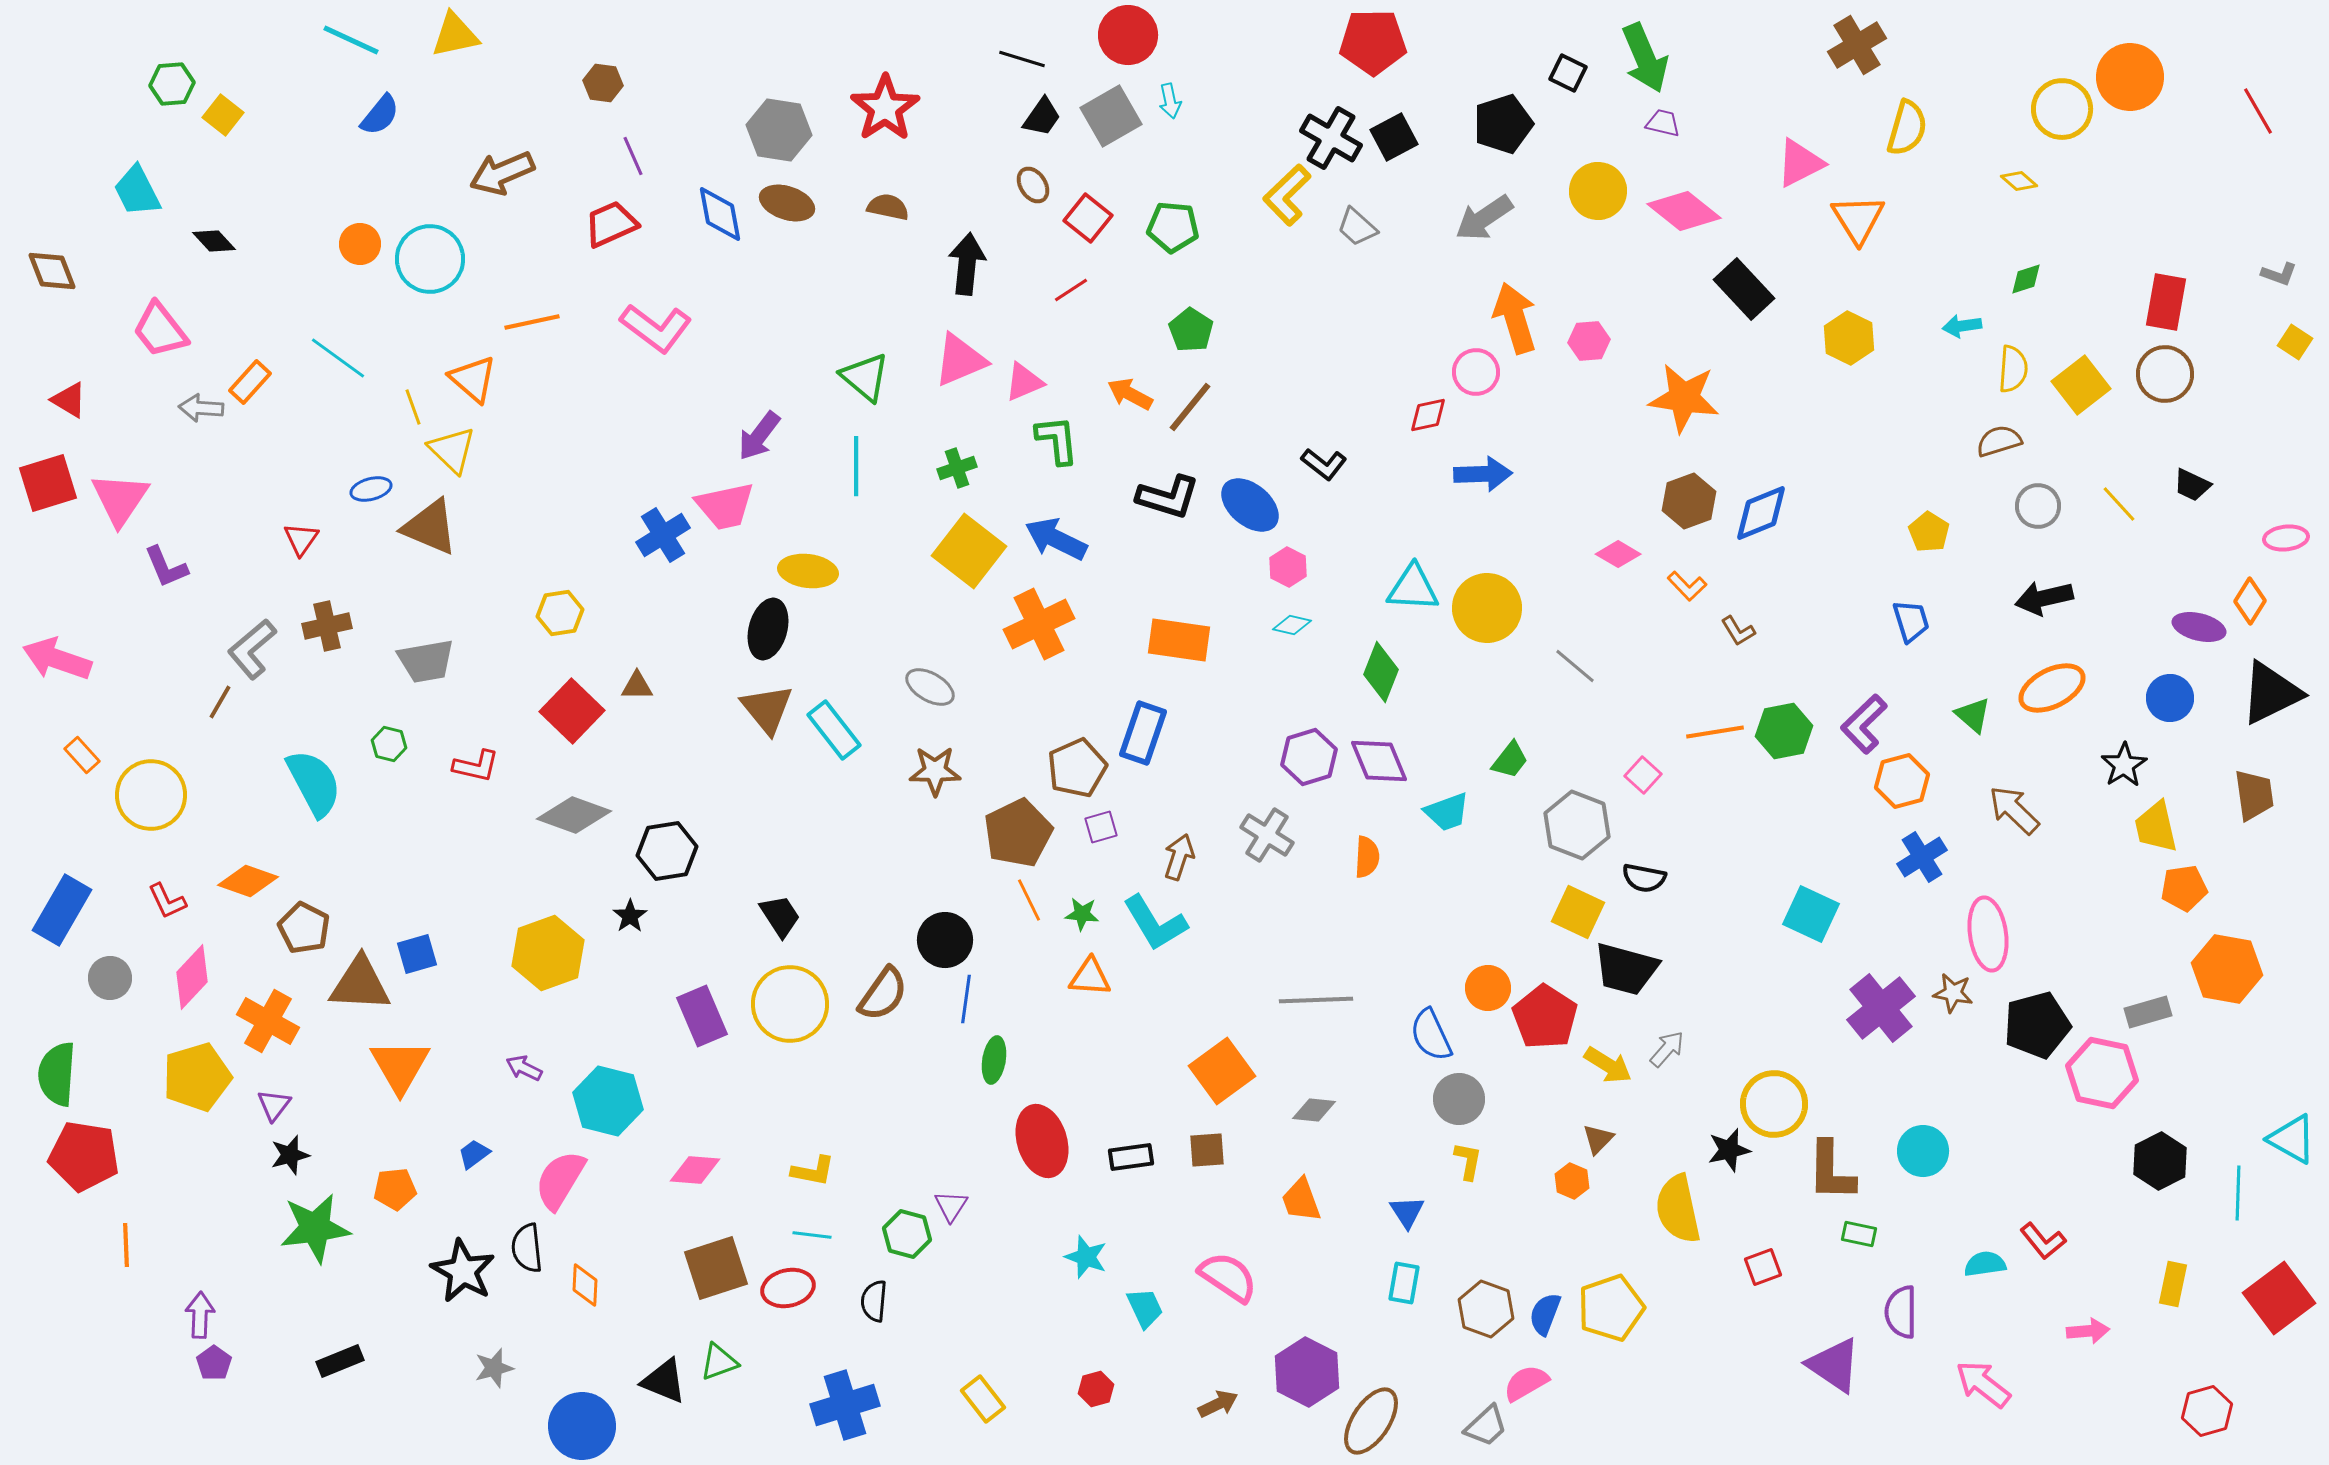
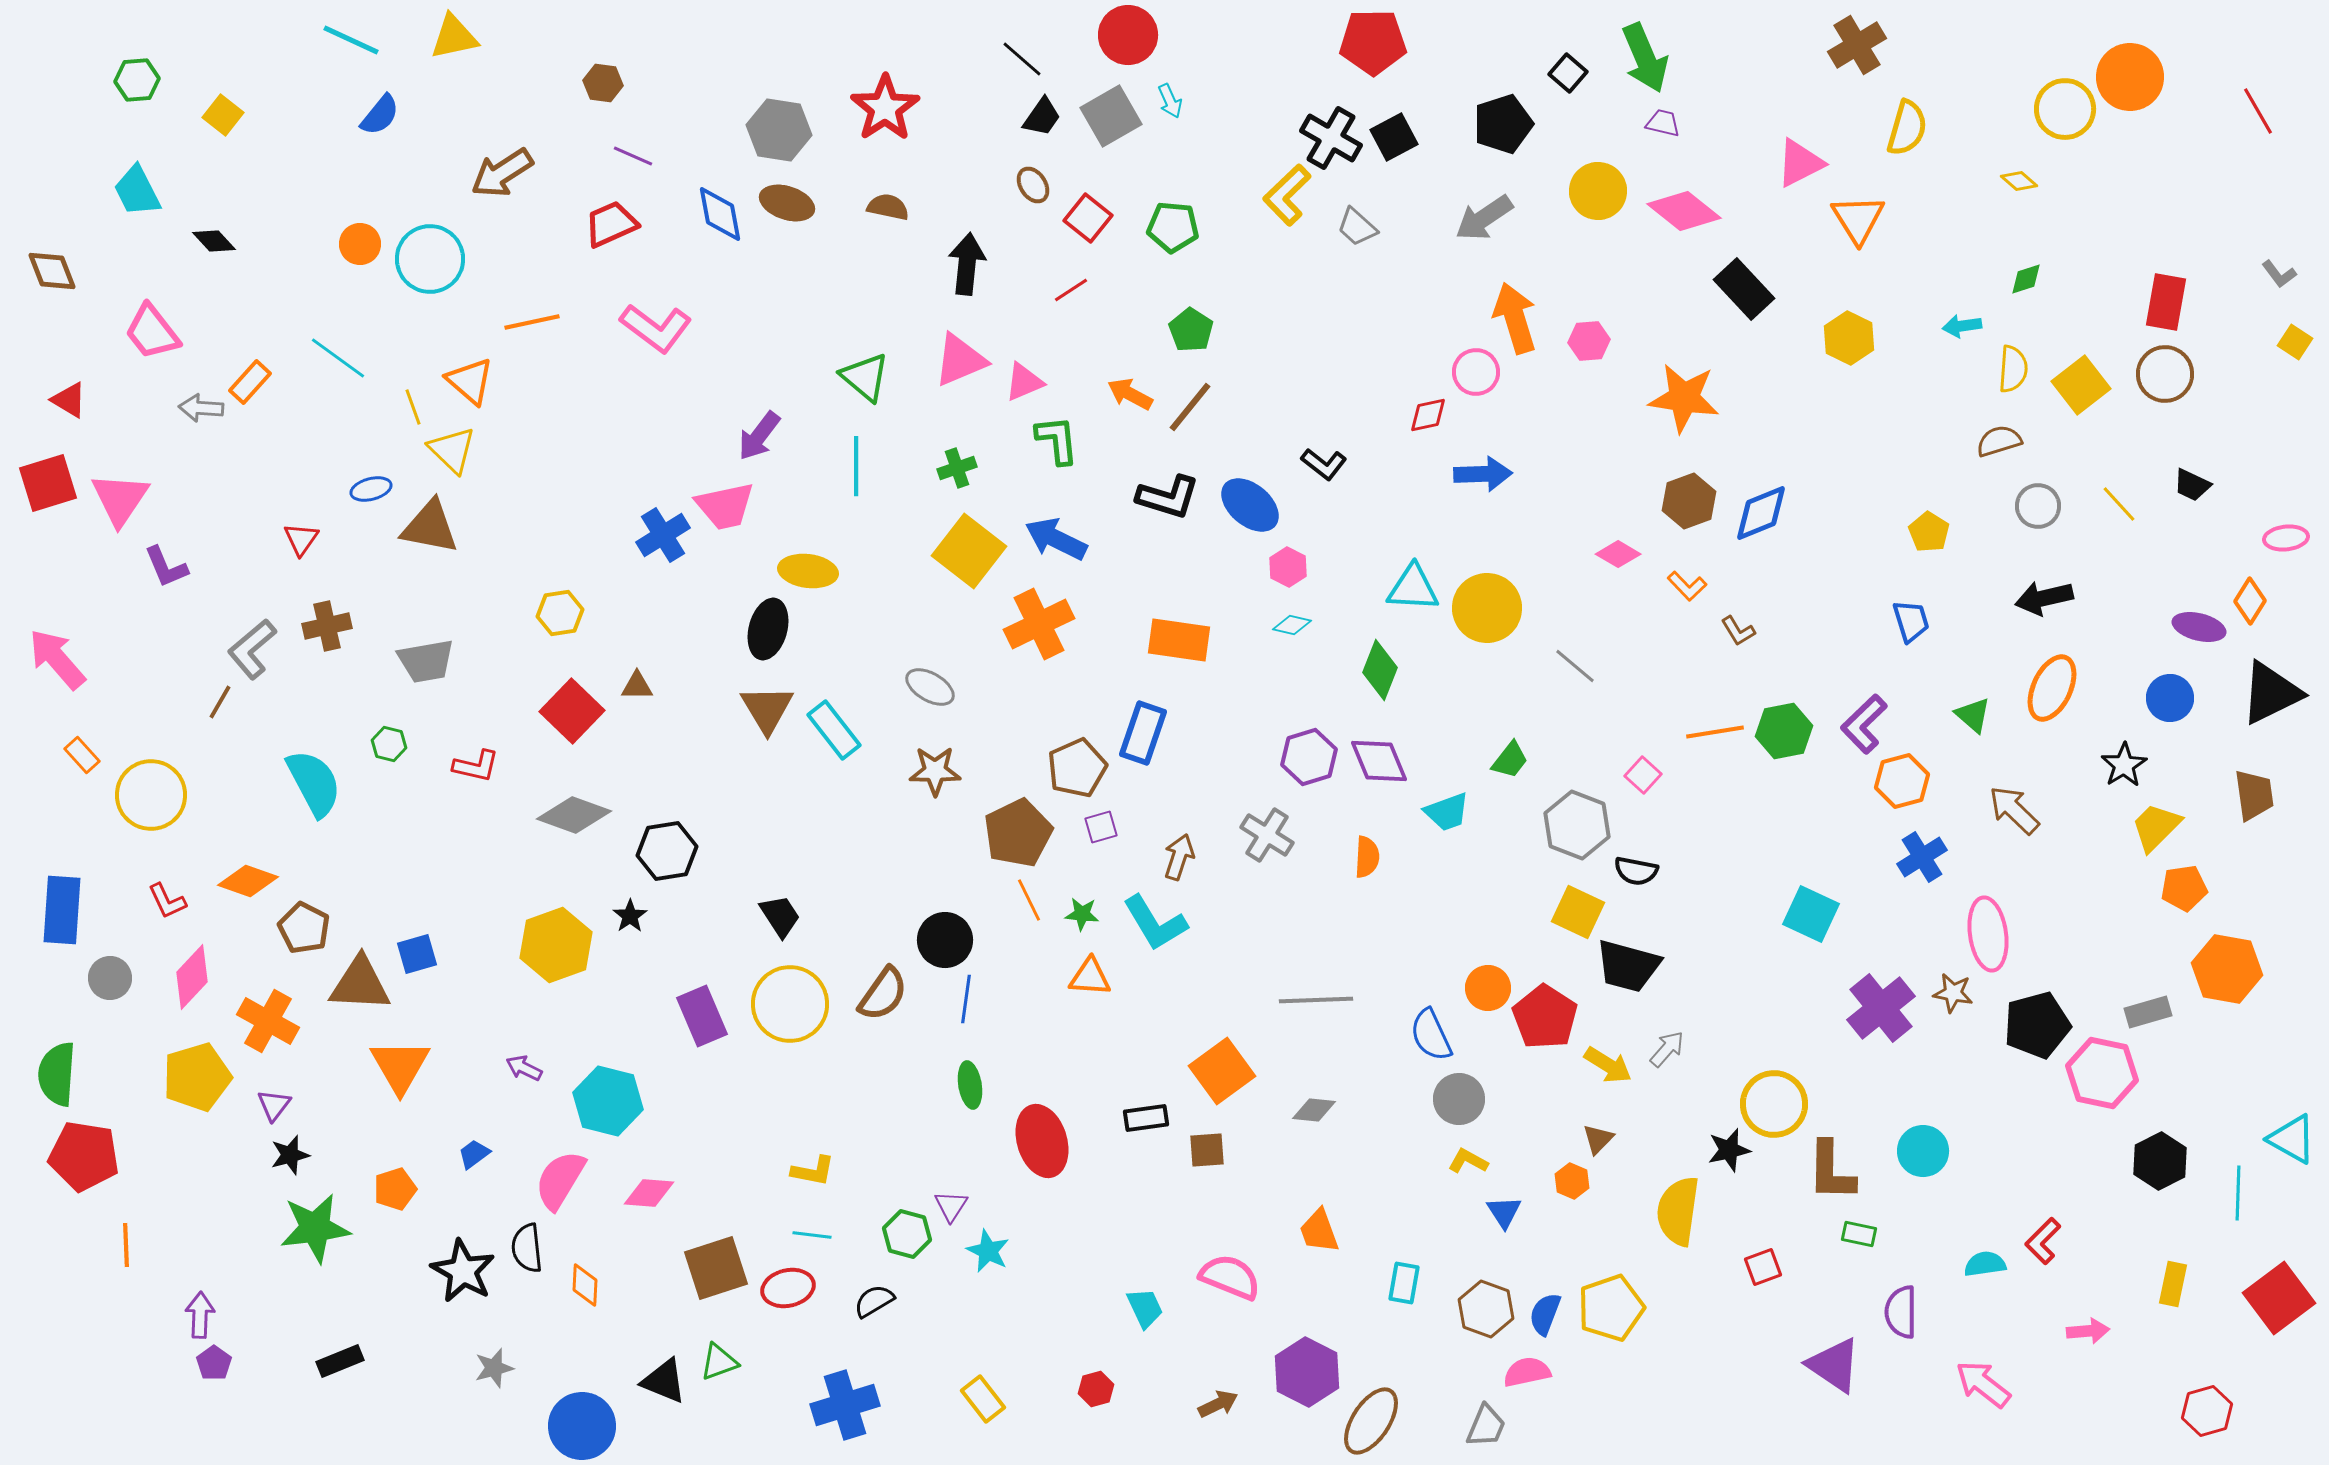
yellow triangle at (455, 35): moved 1 px left, 2 px down
black line at (1022, 59): rotated 24 degrees clockwise
black square at (1568, 73): rotated 15 degrees clockwise
green hexagon at (172, 84): moved 35 px left, 4 px up
cyan arrow at (1170, 101): rotated 12 degrees counterclockwise
yellow circle at (2062, 109): moved 3 px right
purple line at (633, 156): rotated 42 degrees counterclockwise
brown arrow at (502, 173): rotated 10 degrees counterclockwise
gray L-shape at (2279, 274): rotated 33 degrees clockwise
pink trapezoid at (160, 330): moved 8 px left, 2 px down
orange triangle at (473, 379): moved 3 px left, 2 px down
brown triangle at (430, 527): rotated 12 degrees counterclockwise
pink arrow at (57, 659): rotated 30 degrees clockwise
green diamond at (1381, 672): moved 1 px left, 2 px up
orange ellipse at (2052, 688): rotated 38 degrees counterclockwise
brown triangle at (767, 709): rotated 8 degrees clockwise
yellow trapezoid at (2156, 827): rotated 58 degrees clockwise
black semicircle at (1644, 878): moved 8 px left, 7 px up
blue rectangle at (62, 910): rotated 26 degrees counterclockwise
yellow hexagon at (548, 953): moved 8 px right, 8 px up
black trapezoid at (1626, 969): moved 2 px right, 3 px up
green ellipse at (994, 1060): moved 24 px left, 25 px down; rotated 18 degrees counterclockwise
black rectangle at (1131, 1157): moved 15 px right, 39 px up
yellow L-shape at (1468, 1161): rotated 72 degrees counterclockwise
pink diamond at (695, 1170): moved 46 px left, 23 px down
orange pentagon at (395, 1189): rotated 12 degrees counterclockwise
orange trapezoid at (1301, 1200): moved 18 px right, 31 px down
yellow semicircle at (1678, 1209): moved 2 px down; rotated 20 degrees clockwise
blue triangle at (1407, 1212): moved 97 px right
red L-shape at (2043, 1241): rotated 84 degrees clockwise
cyan star at (1086, 1257): moved 98 px left, 6 px up; rotated 6 degrees clockwise
pink semicircle at (1228, 1277): moved 2 px right; rotated 12 degrees counterclockwise
black semicircle at (874, 1301): rotated 54 degrees clockwise
pink semicircle at (1526, 1383): moved 1 px right, 11 px up; rotated 18 degrees clockwise
gray trapezoid at (1486, 1426): rotated 24 degrees counterclockwise
